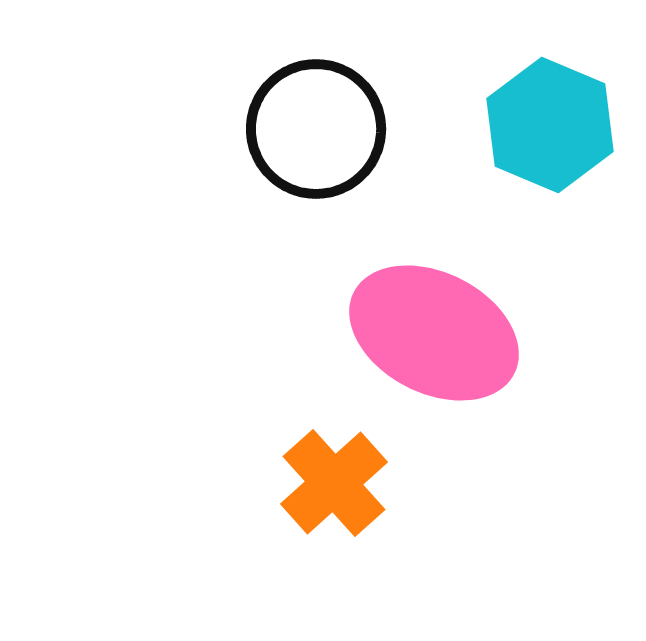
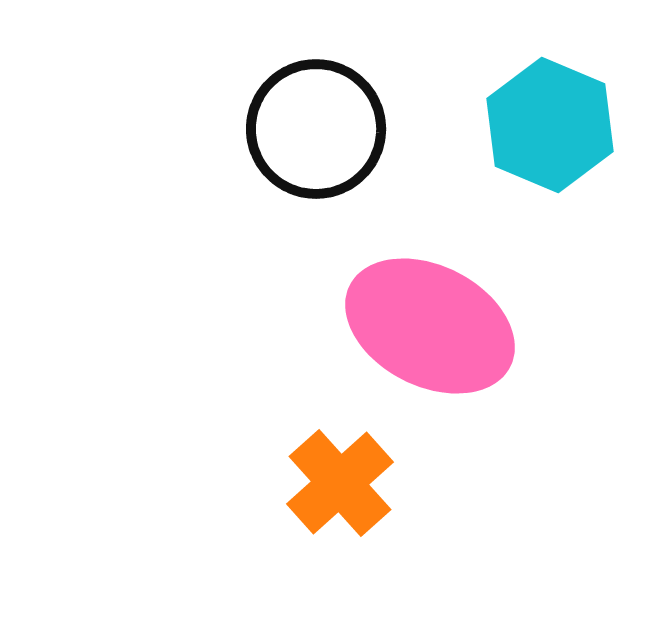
pink ellipse: moved 4 px left, 7 px up
orange cross: moved 6 px right
